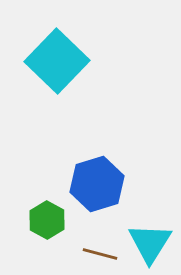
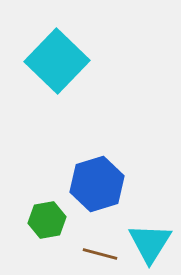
green hexagon: rotated 21 degrees clockwise
